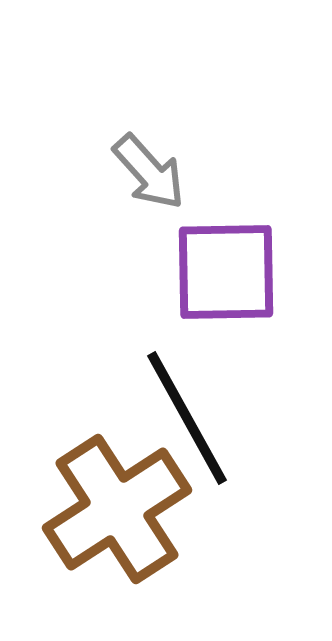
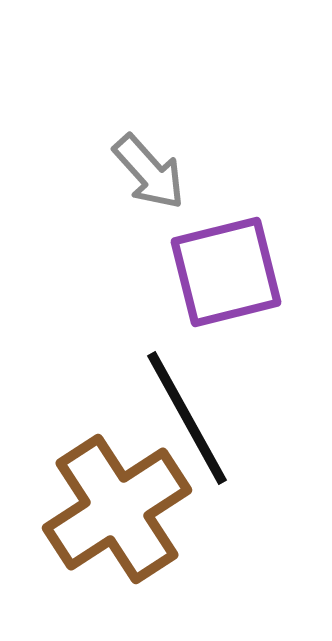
purple square: rotated 13 degrees counterclockwise
